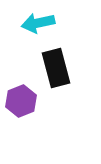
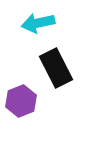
black rectangle: rotated 12 degrees counterclockwise
